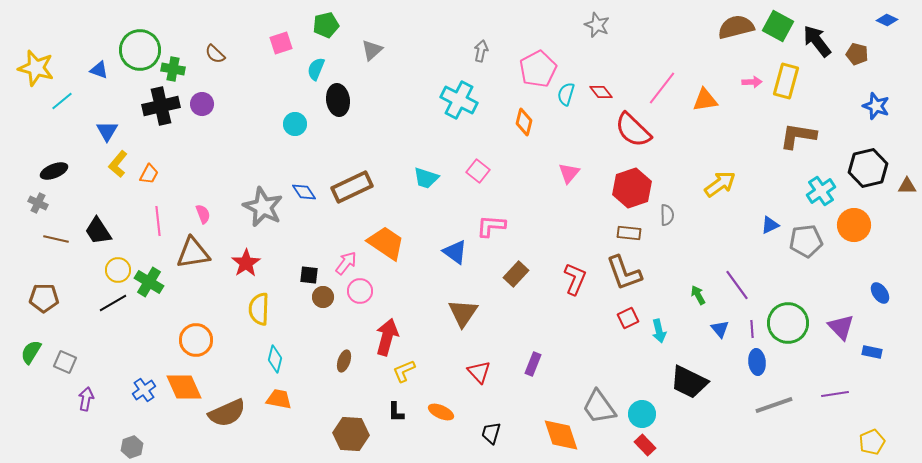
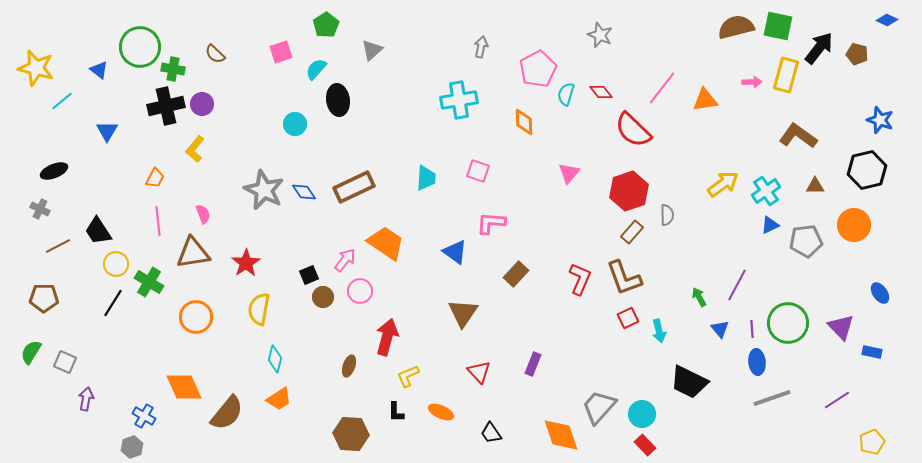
green pentagon at (326, 25): rotated 20 degrees counterclockwise
gray star at (597, 25): moved 3 px right, 10 px down
green square at (778, 26): rotated 16 degrees counterclockwise
black arrow at (817, 41): moved 2 px right, 7 px down; rotated 76 degrees clockwise
pink square at (281, 43): moved 9 px down
green circle at (140, 50): moved 3 px up
gray arrow at (481, 51): moved 4 px up
cyan semicircle at (316, 69): rotated 20 degrees clockwise
blue triangle at (99, 70): rotated 18 degrees clockwise
yellow rectangle at (786, 81): moved 6 px up
cyan cross at (459, 100): rotated 36 degrees counterclockwise
black cross at (161, 106): moved 5 px right
blue star at (876, 106): moved 4 px right, 14 px down
orange diamond at (524, 122): rotated 16 degrees counterclockwise
brown L-shape at (798, 136): rotated 27 degrees clockwise
yellow L-shape at (118, 164): moved 77 px right, 15 px up
black hexagon at (868, 168): moved 1 px left, 2 px down
pink square at (478, 171): rotated 20 degrees counterclockwise
orange trapezoid at (149, 174): moved 6 px right, 4 px down
cyan trapezoid at (426, 178): rotated 104 degrees counterclockwise
yellow arrow at (720, 184): moved 3 px right
brown triangle at (907, 186): moved 92 px left
brown rectangle at (352, 187): moved 2 px right
red hexagon at (632, 188): moved 3 px left, 3 px down
cyan cross at (821, 191): moved 55 px left
gray cross at (38, 203): moved 2 px right, 6 px down
gray star at (263, 207): moved 1 px right, 17 px up
pink L-shape at (491, 226): moved 3 px up
brown rectangle at (629, 233): moved 3 px right, 1 px up; rotated 55 degrees counterclockwise
brown line at (56, 239): moved 2 px right, 7 px down; rotated 40 degrees counterclockwise
pink arrow at (346, 263): moved 1 px left, 3 px up
yellow circle at (118, 270): moved 2 px left, 6 px up
brown L-shape at (624, 273): moved 5 px down
black square at (309, 275): rotated 30 degrees counterclockwise
red L-shape at (575, 279): moved 5 px right
purple line at (737, 285): rotated 64 degrees clockwise
green arrow at (698, 295): moved 1 px right, 2 px down
black line at (113, 303): rotated 28 degrees counterclockwise
yellow semicircle at (259, 309): rotated 8 degrees clockwise
orange circle at (196, 340): moved 23 px up
brown ellipse at (344, 361): moved 5 px right, 5 px down
yellow L-shape at (404, 371): moved 4 px right, 5 px down
blue cross at (144, 390): moved 26 px down; rotated 25 degrees counterclockwise
purple line at (835, 394): moved 2 px right, 6 px down; rotated 24 degrees counterclockwise
orange trapezoid at (279, 399): rotated 136 degrees clockwise
gray line at (774, 405): moved 2 px left, 7 px up
gray trapezoid at (599, 407): rotated 78 degrees clockwise
brown semicircle at (227, 413): rotated 27 degrees counterclockwise
black trapezoid at (491, 433): rotated 50 degrees counterclockwise
